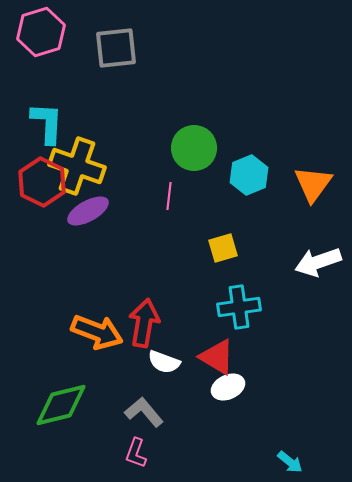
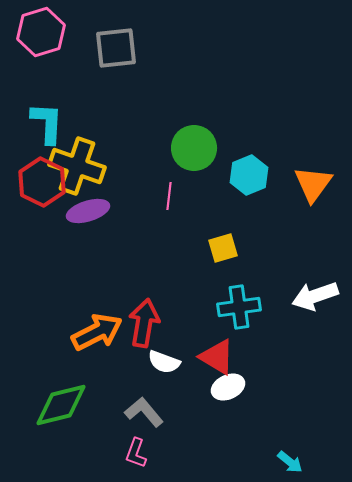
purple ellipse: rotated 12 degrees clockwise
white arrow: moved 3 px left, 34 px down
orange arrow: rotated 48 degrees counterclockwise
